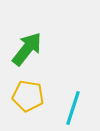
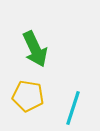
green arrow: moved 8 px right; rotated 117 degrees clockwise
